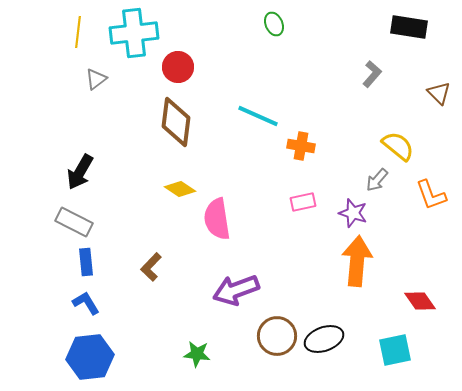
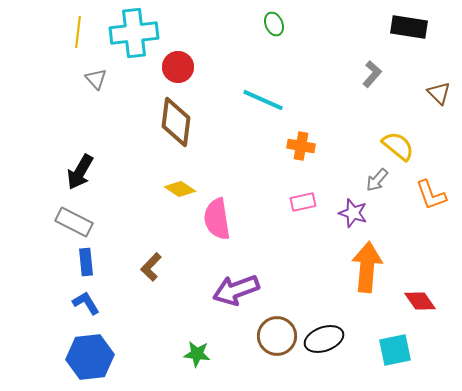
gray triangle: rotated 35 degrees counterclockwise
cyan line: moved 5 px right, 16 px up
orange arrow: moved 10 px right, 6 px down
